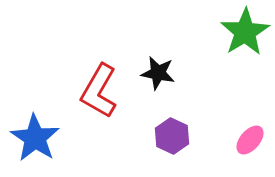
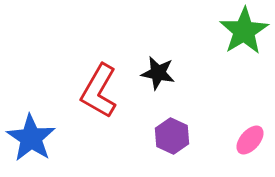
green star: moved 1 px left, 1 px up
blue star: moved 4 px left
